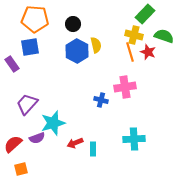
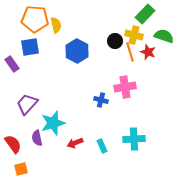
black circle: moved 42 px right, 17 px down
yellow semicircle: moved 40 px left, 20 px up
purple semicircle: rotated 98 degrees clockwise
red semicircle: rotated 96 degrees clockwise
cyan rectangle: moved 9 px right, 3 px up; rotated 24 degrees counterclockwise
